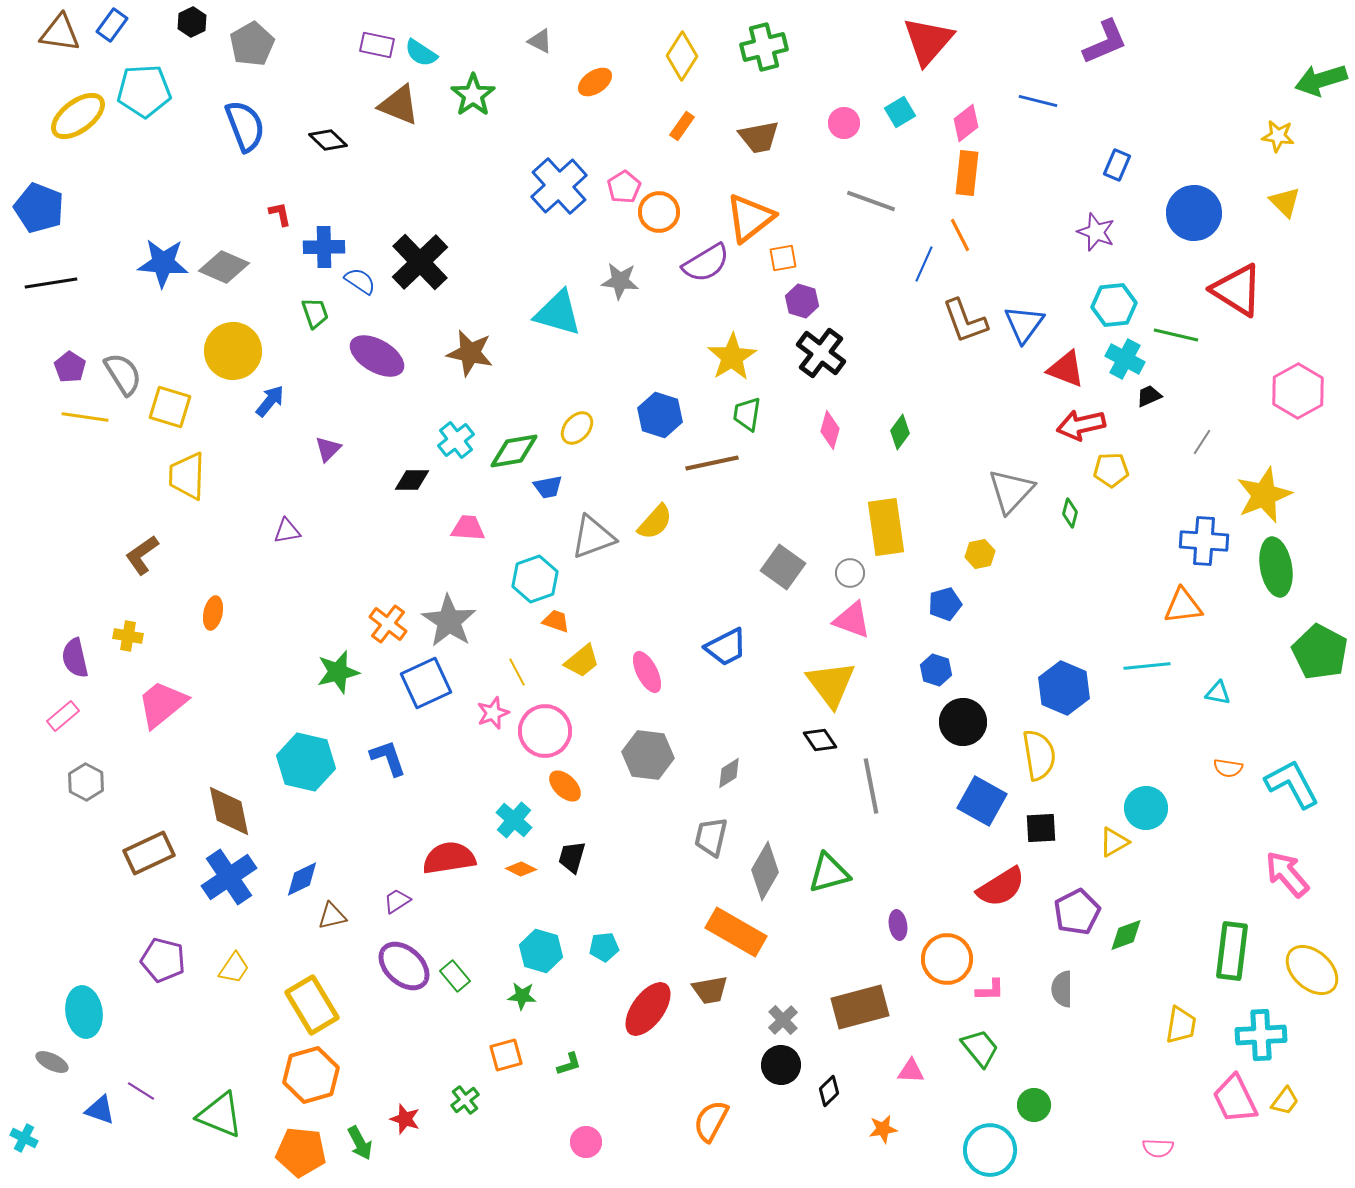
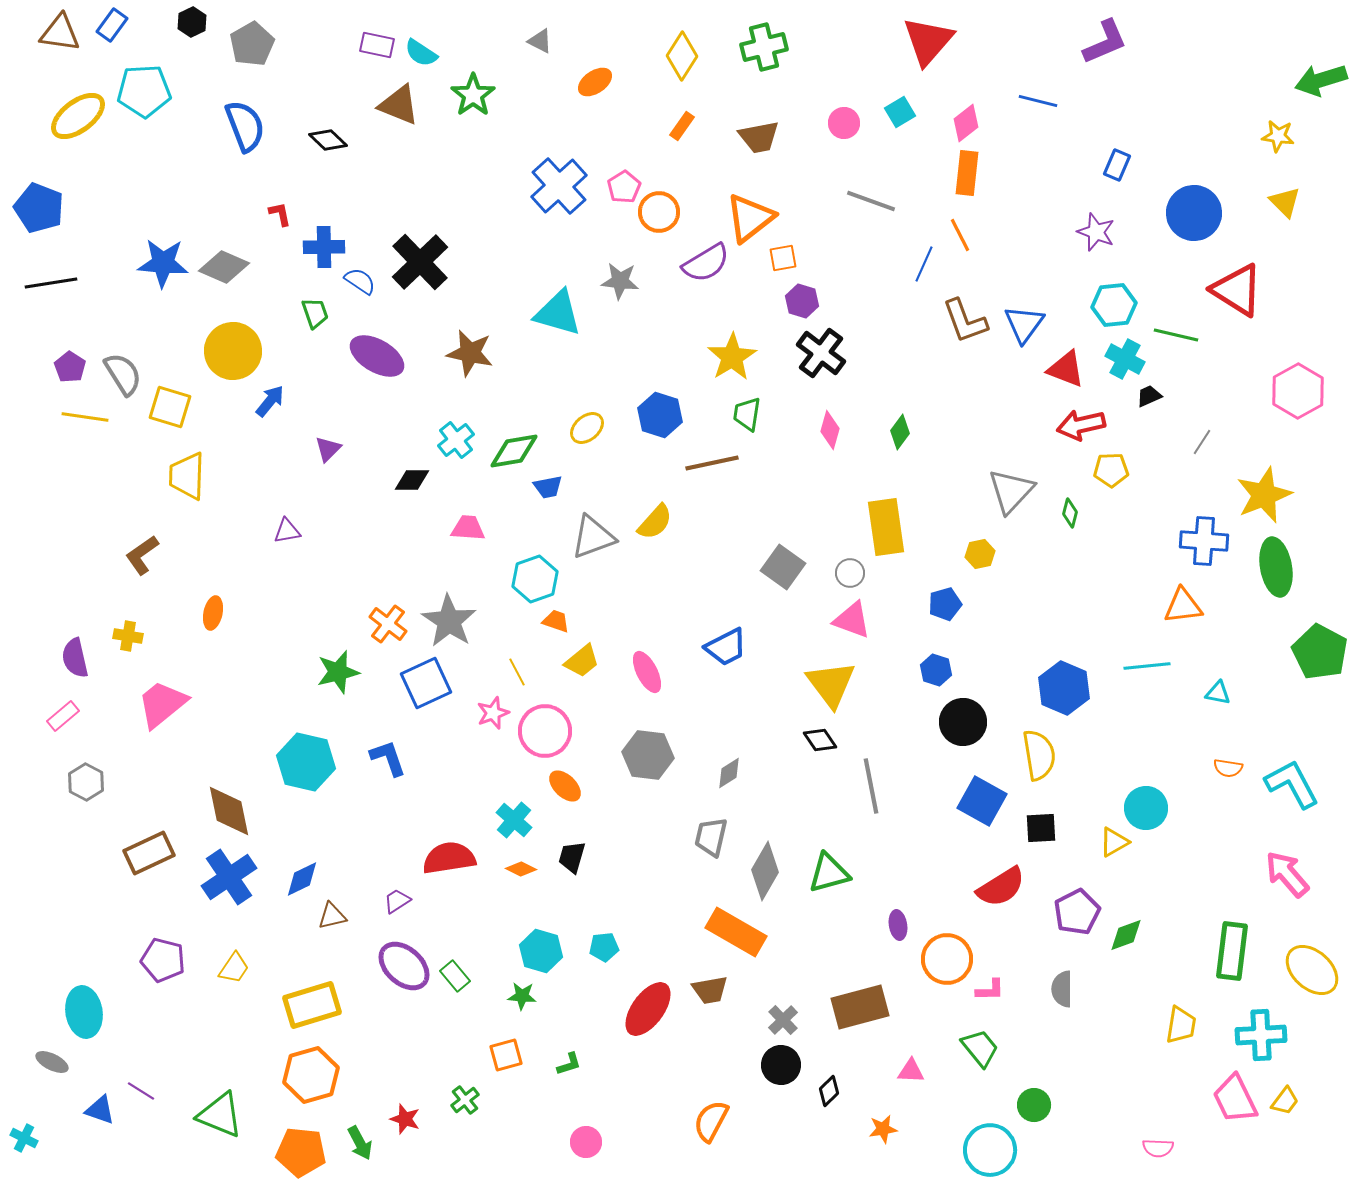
yellow ellipse at (577, 428): moved 10 px right; rotated 8 degrees clockwise
yellow rectangle at (312, 1005): rotated 76 degrees counterclockwise
